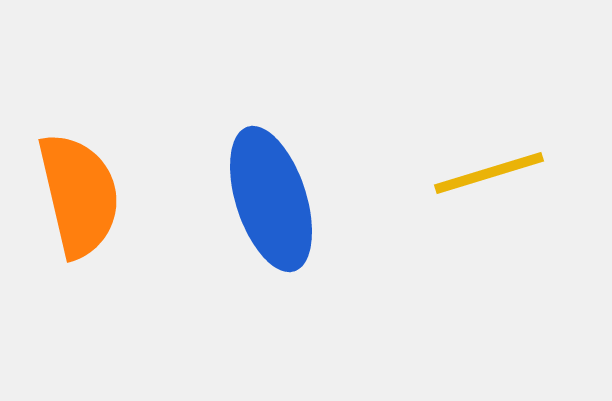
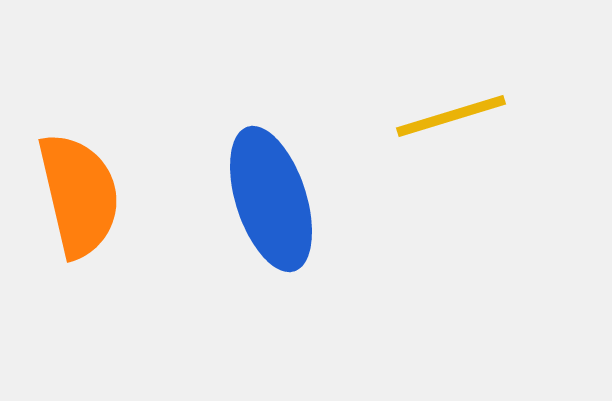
yellow line: moved 38 px left, 57 px up
